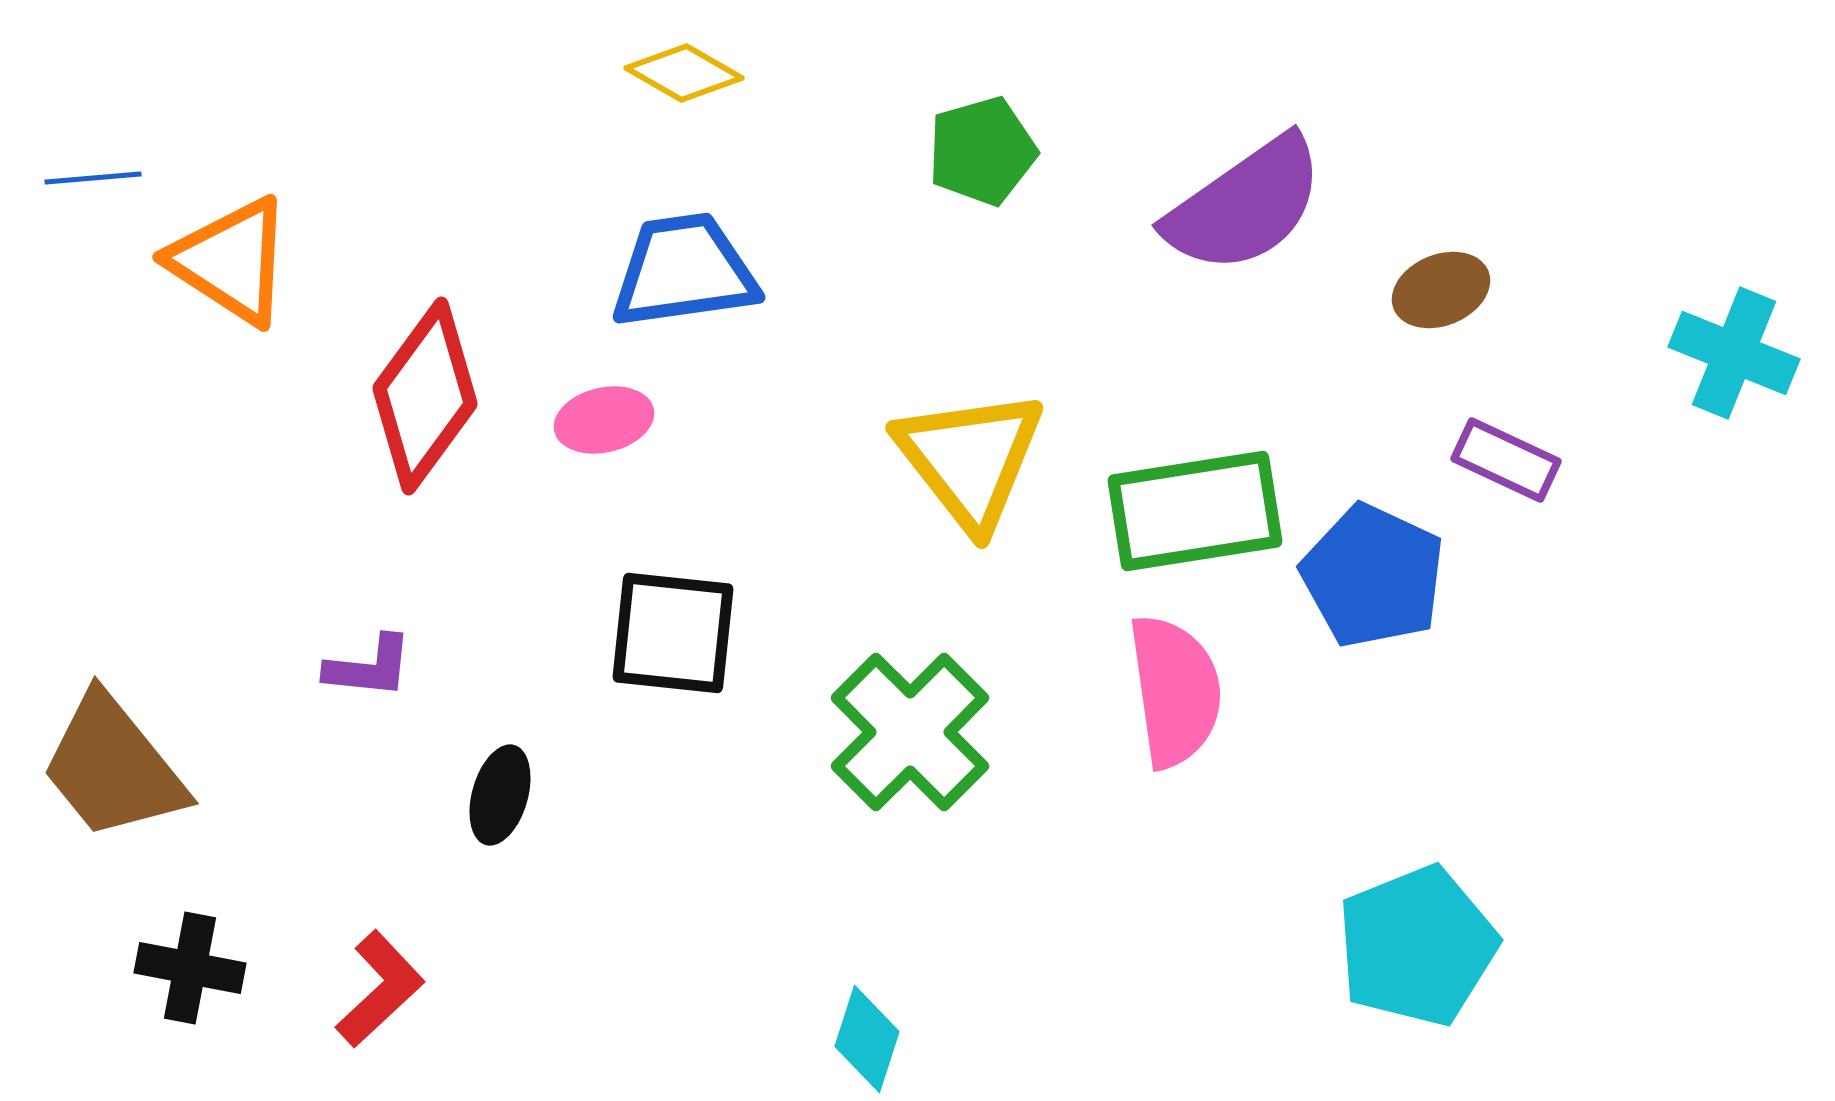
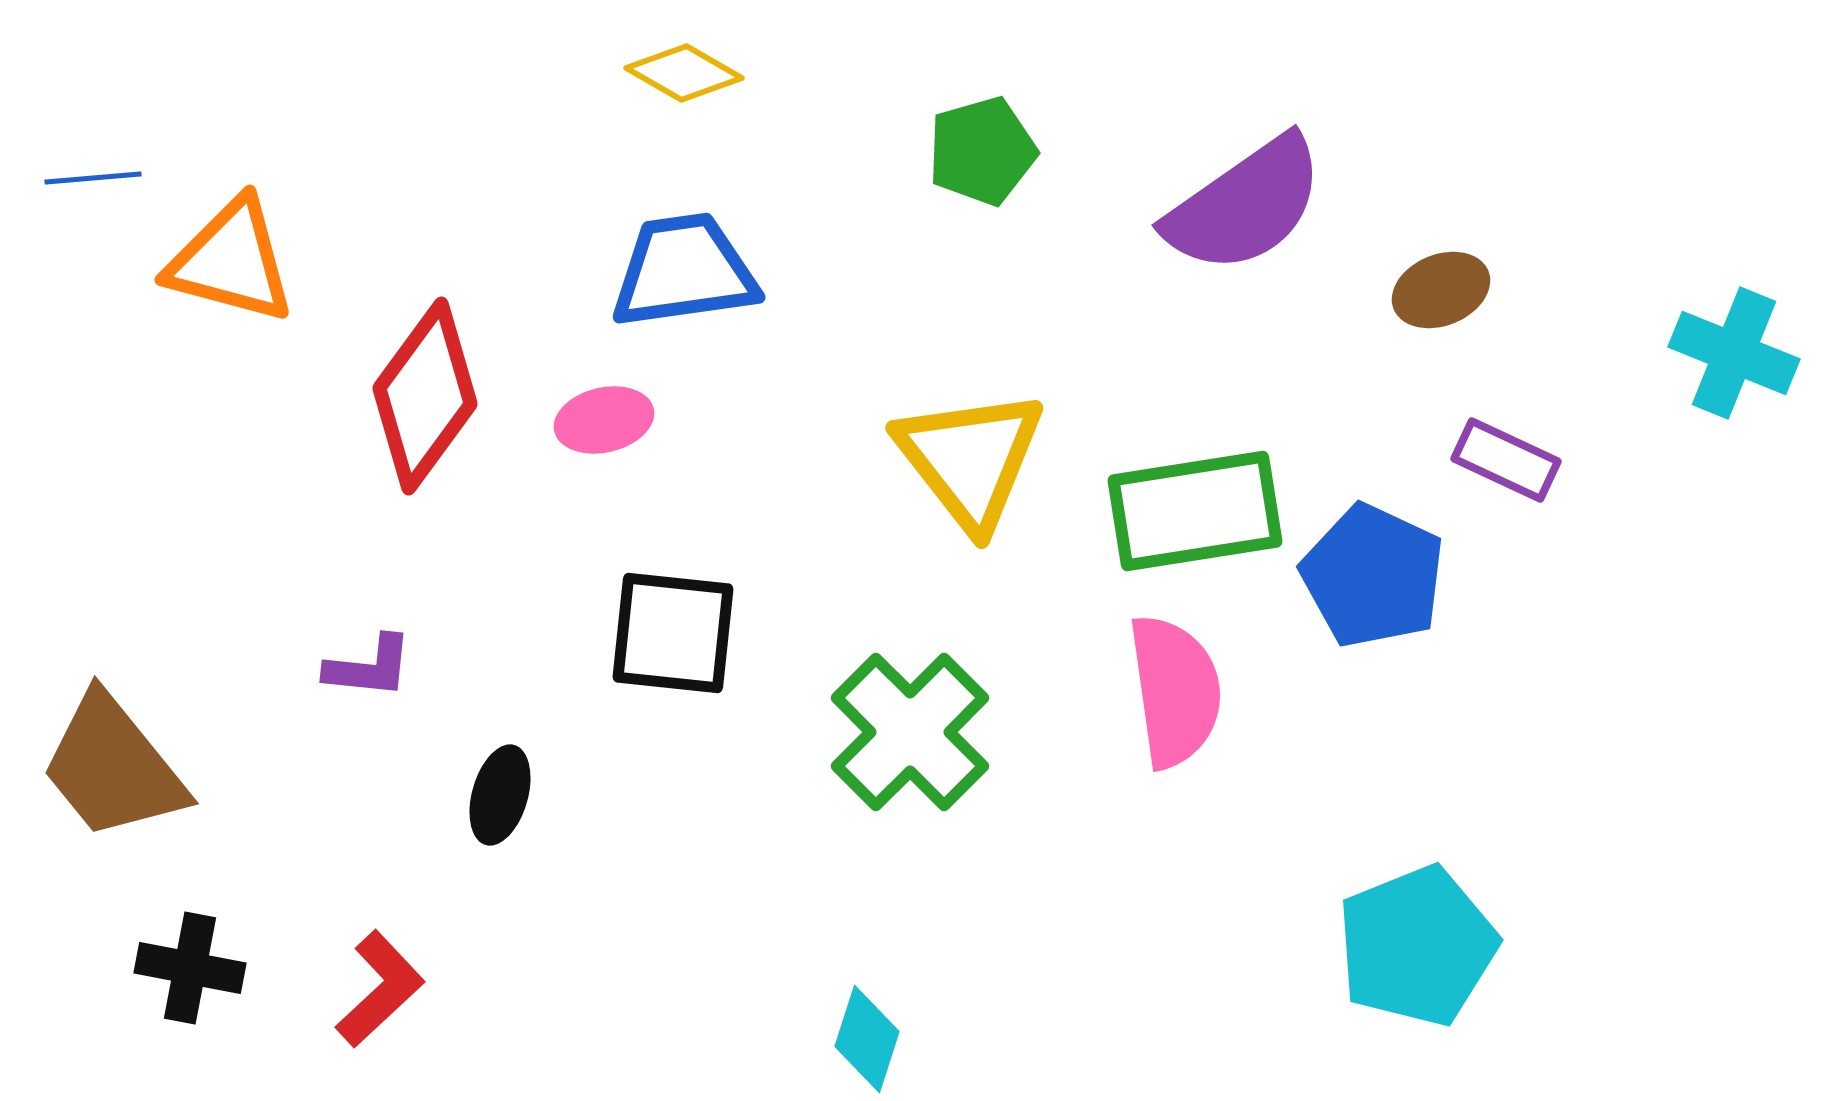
orange triangle: rotated 18 degrees counterclockwise
